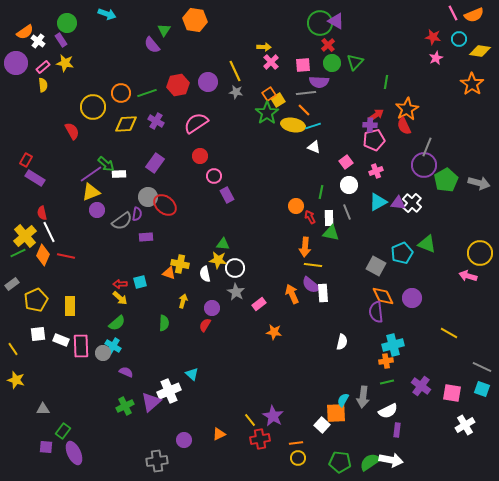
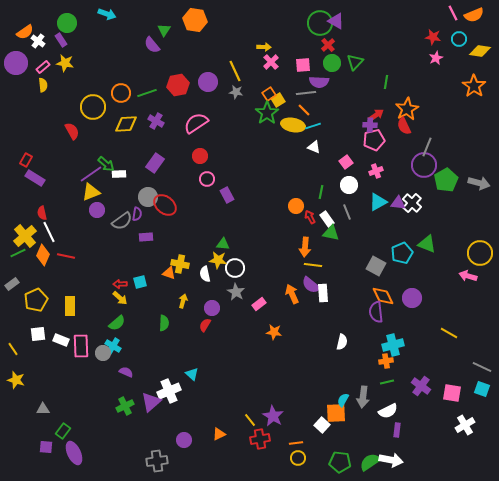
orange star at (472, 84): moved 2 px right, 2 px down
pink circle at (214, 176): moved 7 px left, 3 px down
white rectangle at (329, 218): moved 2 px left, 1 px down; rotated 35 degrees counterclockwise
